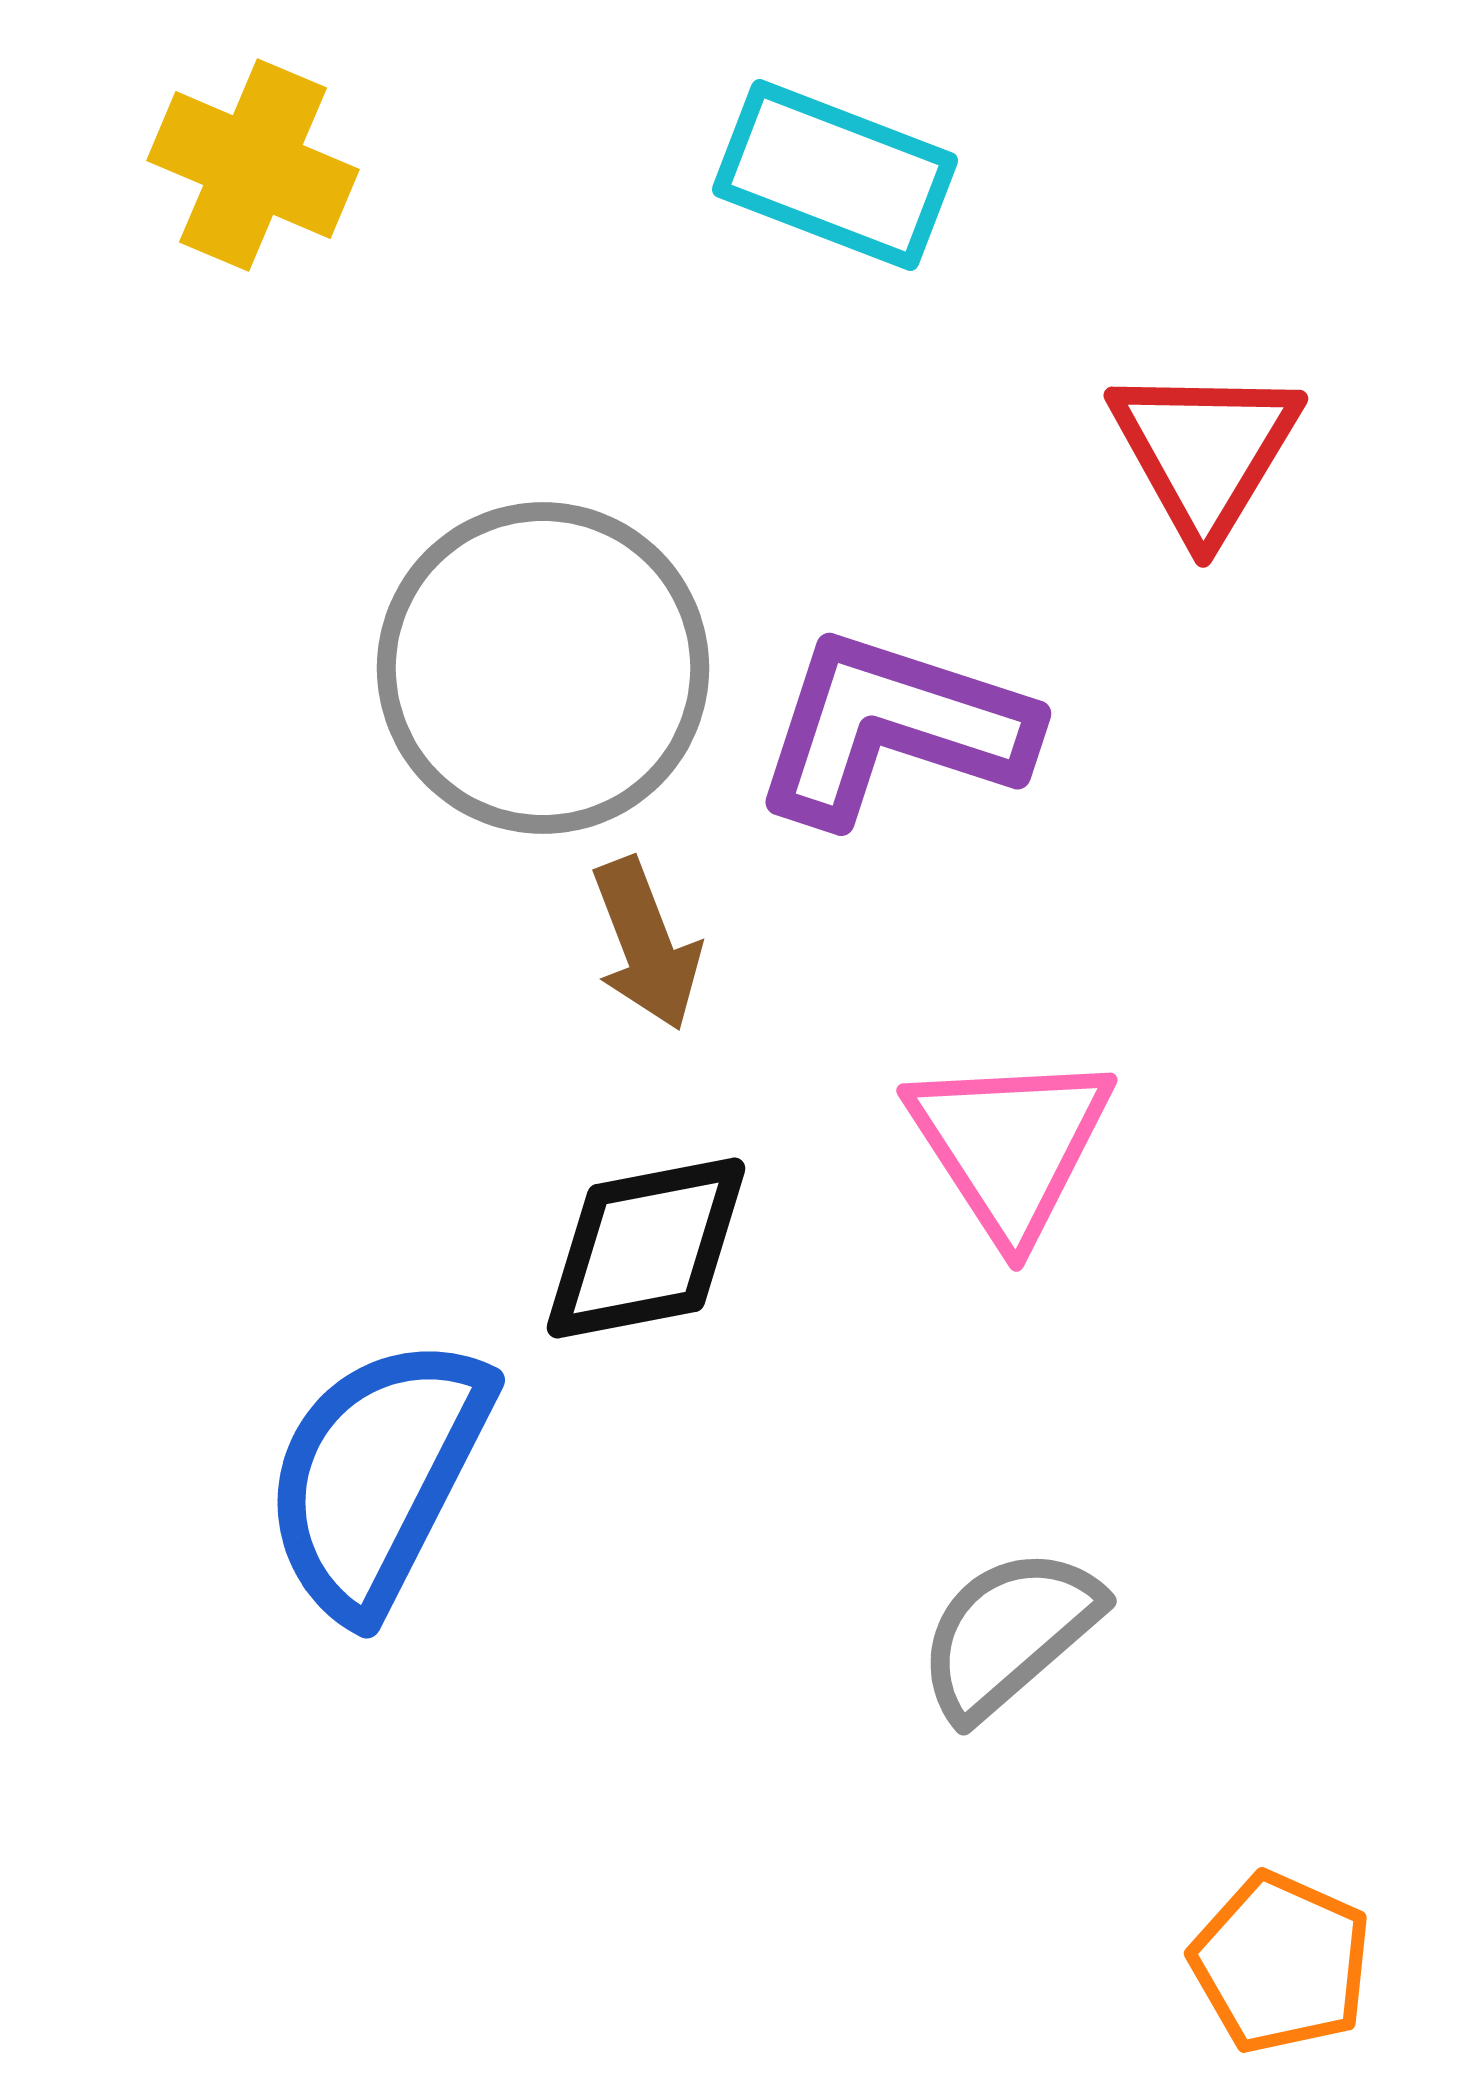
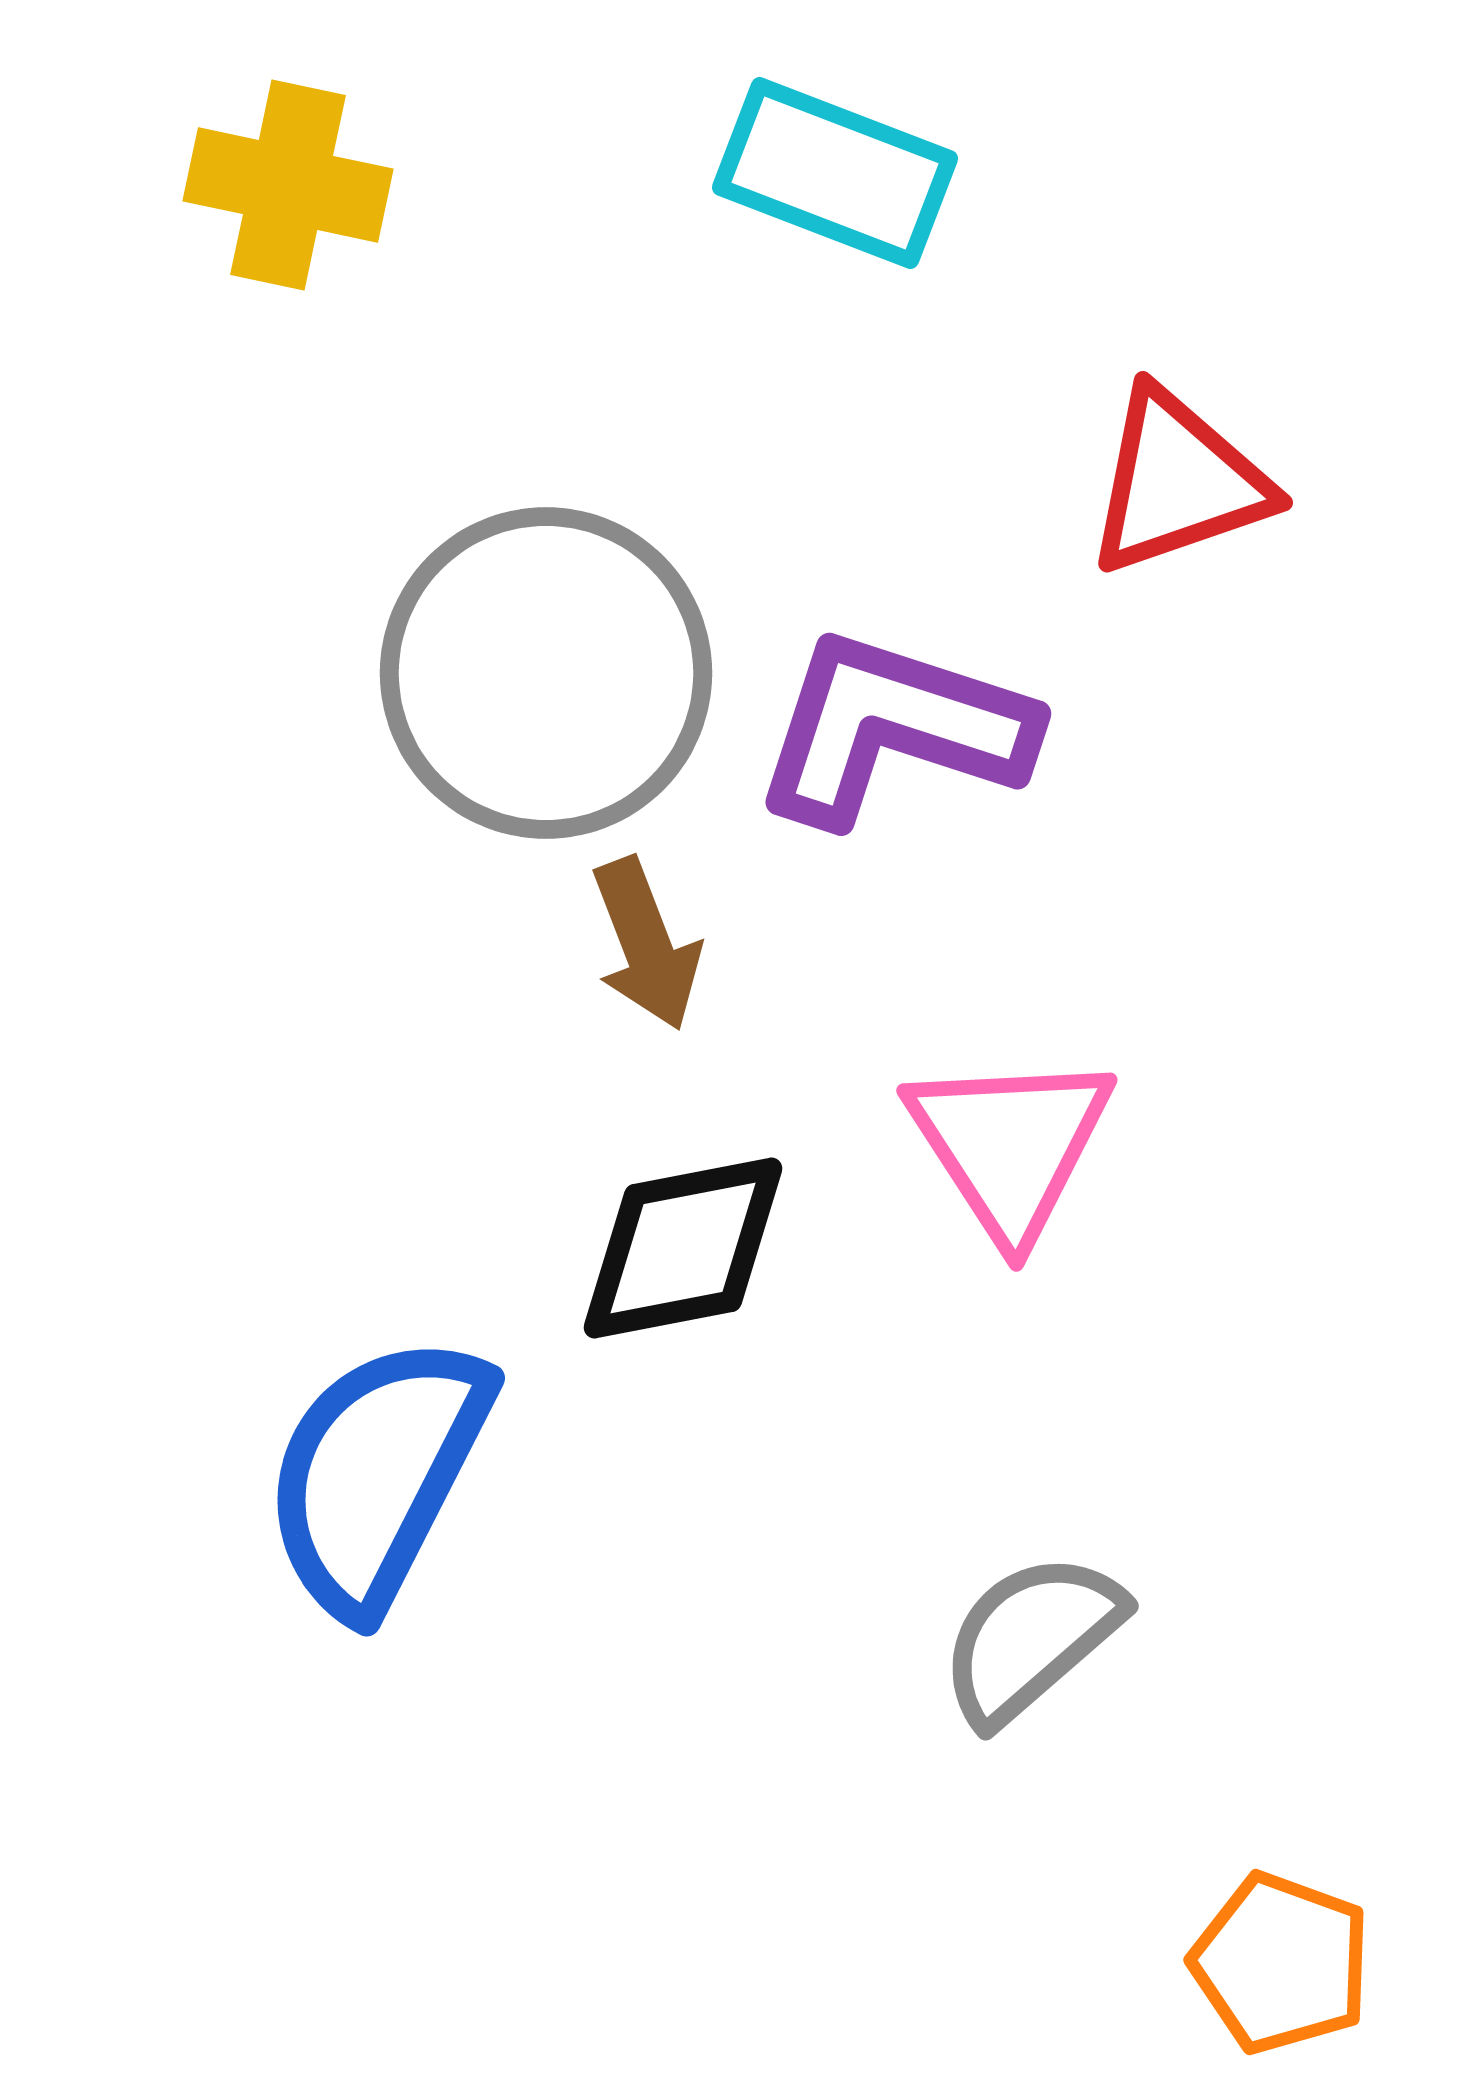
yellow cross: moved 35 px right, 20 px down; rotated 11 degrees counterclockwise
cyan rectangle: moved 2 px up
red triangle: moved 27 px left, 31 px down; rotated 40 degrees clockwise
gray circle: moved 3 px right, 5 px down
black diamond: moved 37 px right
blue semicircle: moved 2 px up
gray semicircle: moved 22 px right, 5 px down
orange pentagon: rotated 4 degrees counterclockwise
